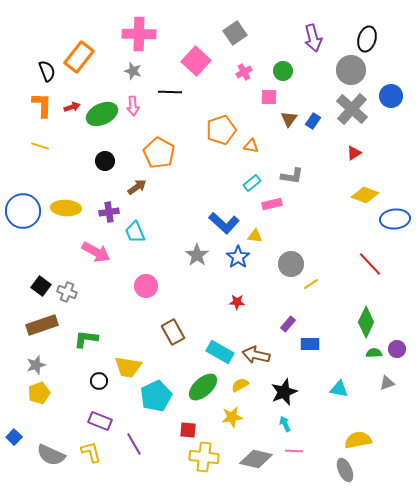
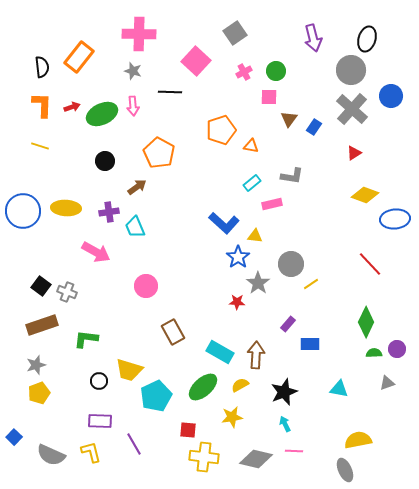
black semicircle at (47, 71): moved 5 px left, 4 px up; rotated 15 degrees clockwise
green circle at (283, 71): moved 7 px left
blue rectangle at (313, 121): moved 1 px right, 6 px down
cyan trapezoid at (135, 232): moved 5 px up
gray star at (197, 255): moved 61 px right, 28 px down
brown arrow at (256, 355): rotated 80 degrees clockwise
yellow trapezoid at (128, 367): moved 1 px right, 3 px down; rotated 8 degrees clockwise
purple rectangle at (100, 421): rotated 20 degrees counterclockwise
